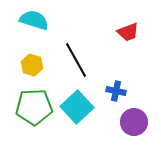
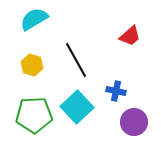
cyan semicircle: moved 1 px up; rotated 48 degrees counterclockwise
red trapezoid: moved 2 px right, 4 px down; rotated 20 degrees counterclockwise
green pentagon: moved 8 px down
